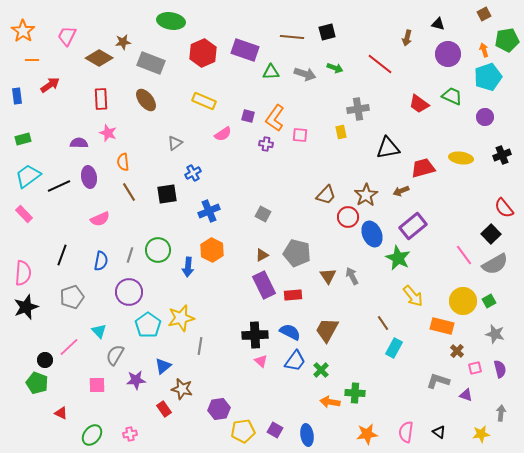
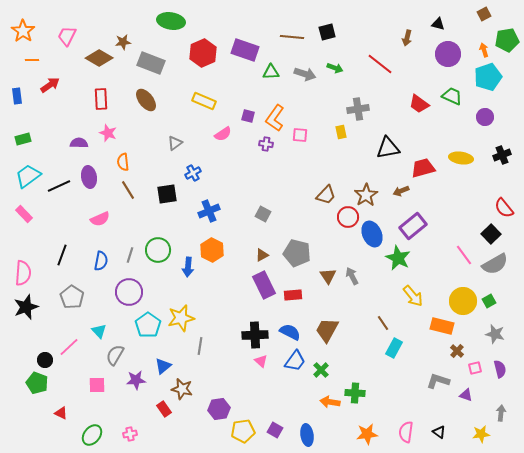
brown line at (129, 192): moved 1 px left, 2 px up
gray pentagon at (72, 297): rotated 20 degrees counterclockwise
